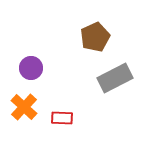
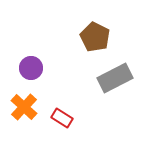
brown pentagon: rotated 20 degrees counterclockwise
red rectangle: rotated 30 degrees clockwise
